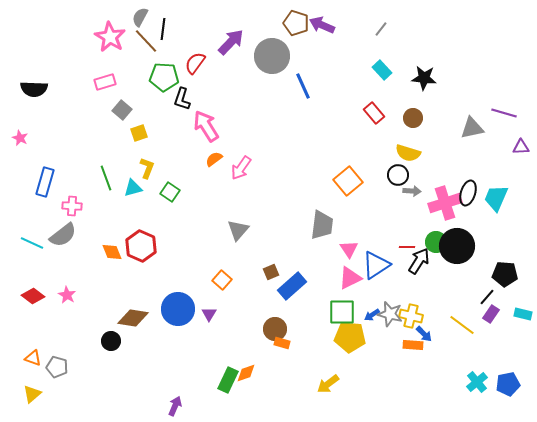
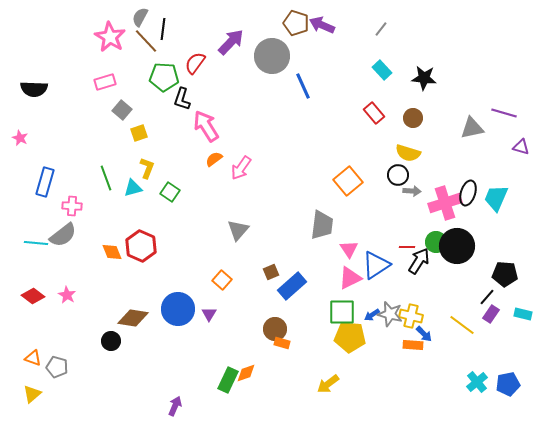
purple triangle at (521, 147): rotated 18 degrees clockwise
cyan line at (32, 243): moved 4 px right; rotated 20 degrees counterclockwise
